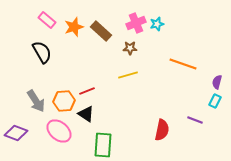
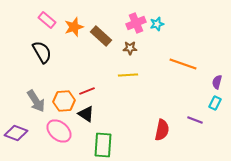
brown rectangle: moved 5 px down
yellow line: rotated 12 degrees clockwise
cyan rectangle: moved 2 px down
